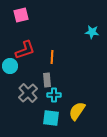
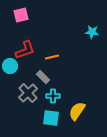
orange line: rotated 72 degrees clockwise
gray rectangle: moved 4 px left, 3 px up; rotated 40 degrees counterclockwise
cyan cross: moved 1 px left, 1 px down
